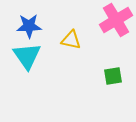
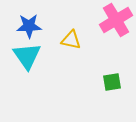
green square: moved 1 px left, 6 px down
